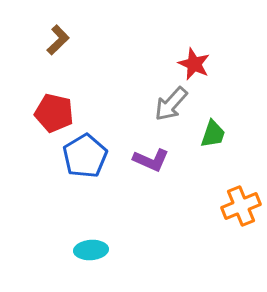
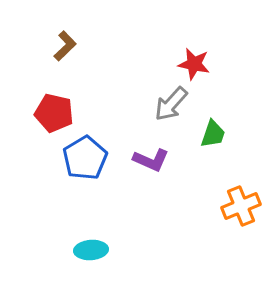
brown L-shape: moved 7 px right, 6 px down
red star: rotated 12 degrees counterclockwise
blue pentagon: moved 2 px down
